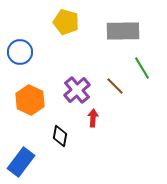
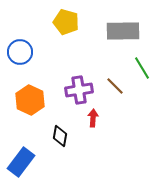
purple cross: moved 2 px right; rotated 32 degrees clockwise
